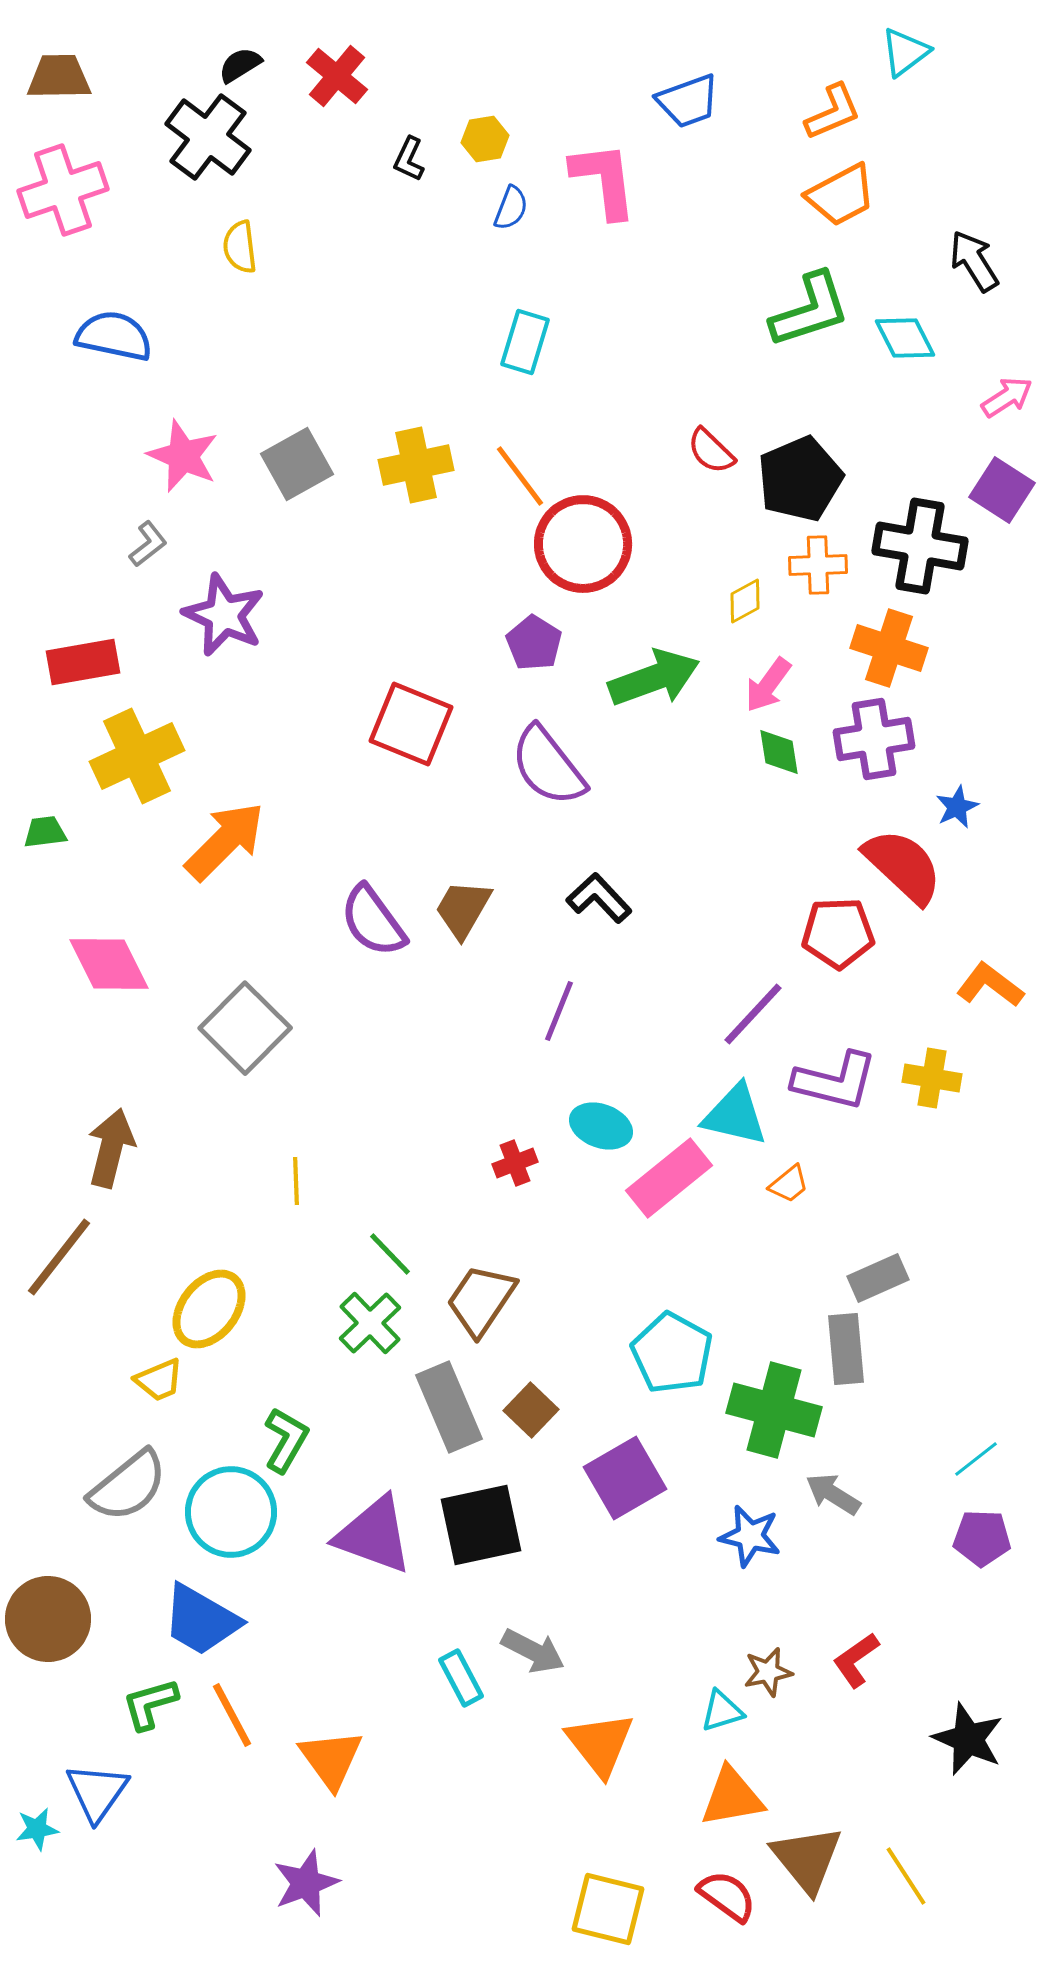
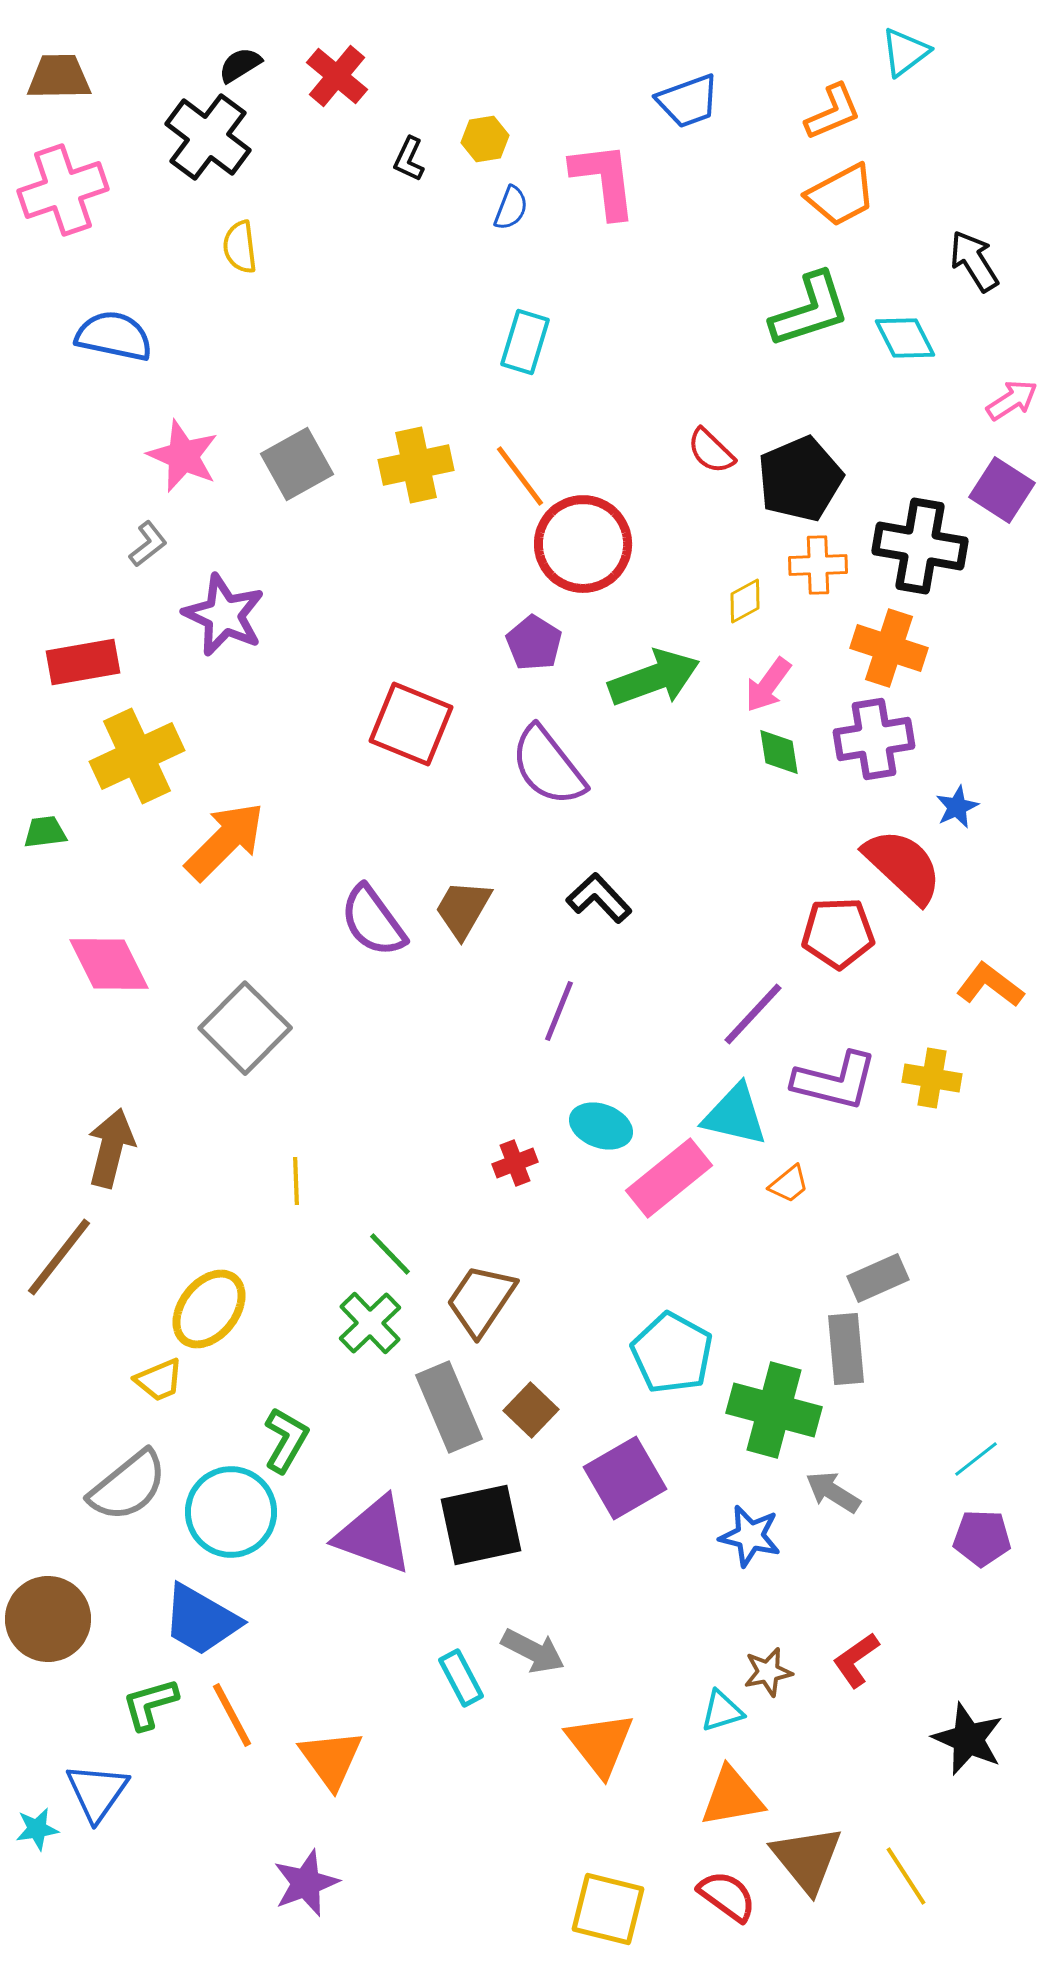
pink arrow at (1007, 397): moved 5 px right, 3 px down
gray arrow at (833, 1494): moved 2 px up
